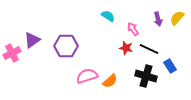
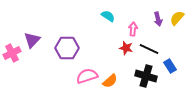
pink arrow: rotated 40 degrees clockwise
purple triangle: rotated 12 degrees counterclockwise
purple hexagon: moved 1 px right, 2 px down
